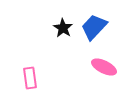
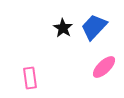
pink ellipse: rotated 70 degrees counterclockwise
